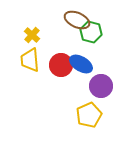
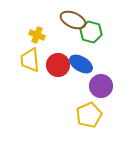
brown ellipse: moved 4 px left
yellow cross: moved 5 px right; rotated 21 degrees counterclockwise
red circle: moved 3 px left
